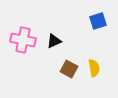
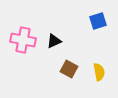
yellow semicircle: moved 5 px right, 4 px down
